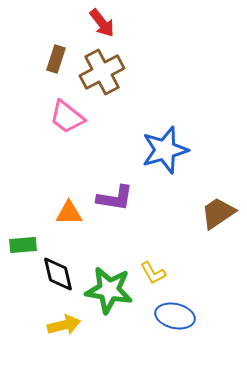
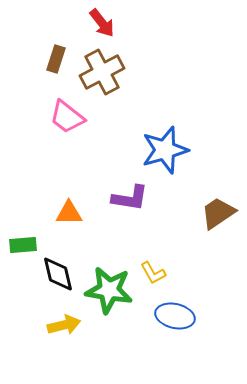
purple L-shape: moved 15 px right
